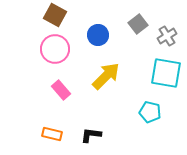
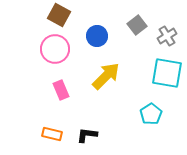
brown square: moved 4 px right
gray square: moved 1 px left, 1 px down
blue circle: moved 1 px left, 1 px down
cyan square: moved 1 px right
pink rectangle: rotated 18 degrees clockwise
cyan pentagon: moved 1 px right, 2 px down; rotated 25 degrees clockwise
black L-shape: moved 4 px left
